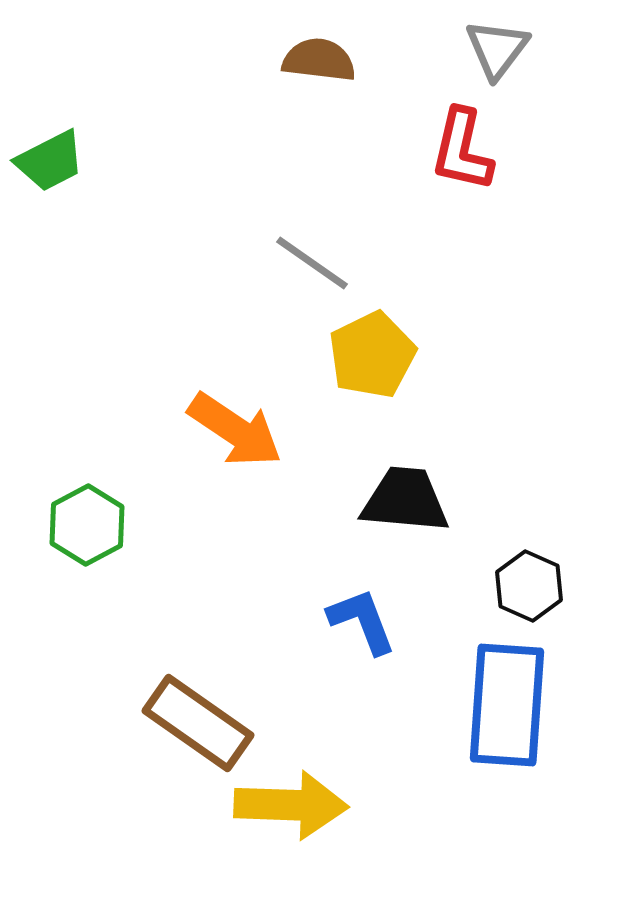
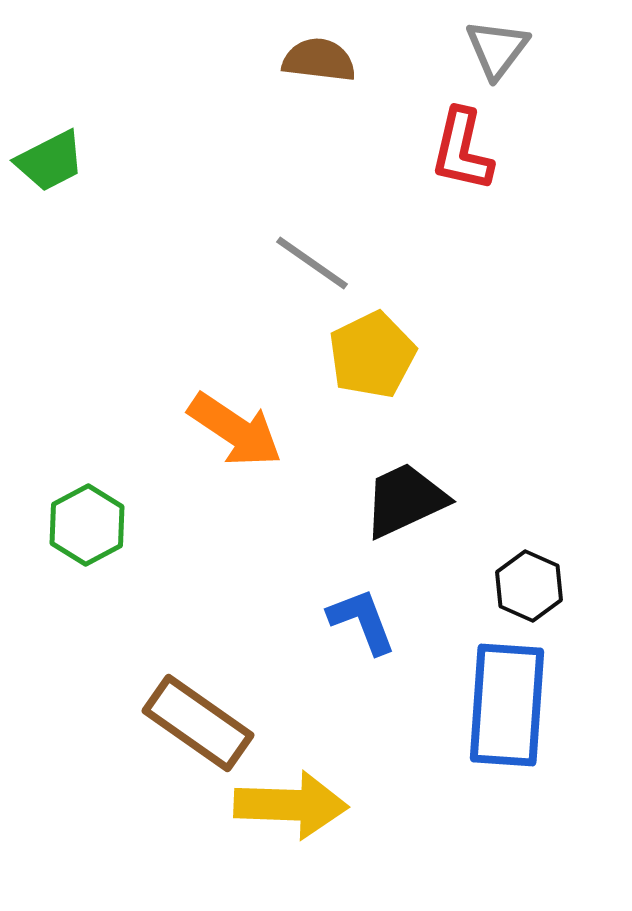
black trapezoid: rotated 30 degrees counterclockwise
